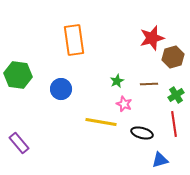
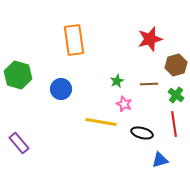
red star: moved 2 px left, 1 px down
brown hexagon: moved 3 px right, 8 px down
green hexagon: rotated 8 degrees clockwise
green cross: rotated 21 degrees counterclockwise
